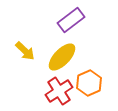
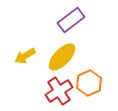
yellow arrow: moved 5 px down; rotated 105 degrees clockwise
